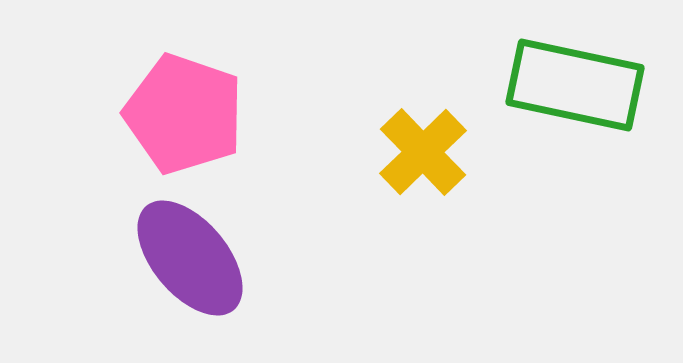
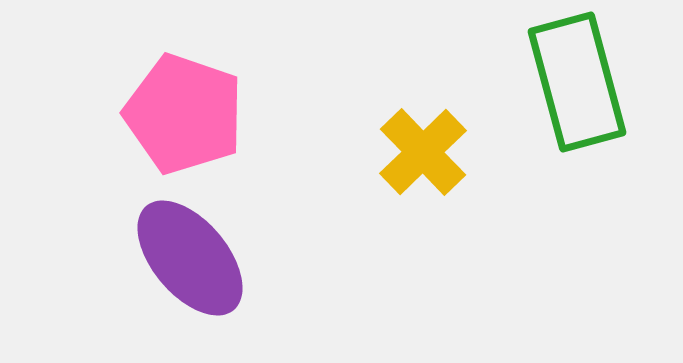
green rectangle: moved 2 px right, 3 px up; rotated 63 degrees clockwise
